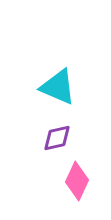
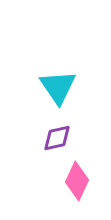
cyan triangle: rotated 33 degrees clockwise
